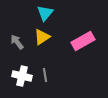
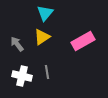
gray arrow: moved 2 px down
gray line: moved 2 px right, 3 px up
